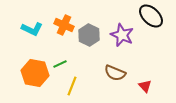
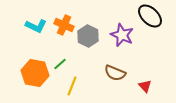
black ellipse: moved 1 px left
cyan L-shape: moved 4 px right, 3 px up
gray hexagon: moved 1 px left, 1 px down
green line: rotated 16 degrees counterclockwise
